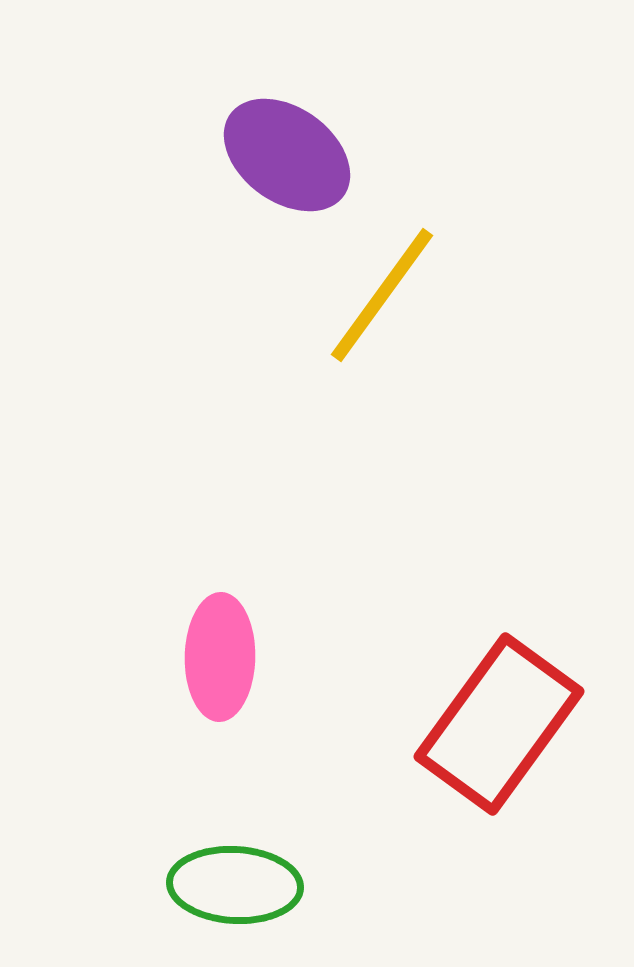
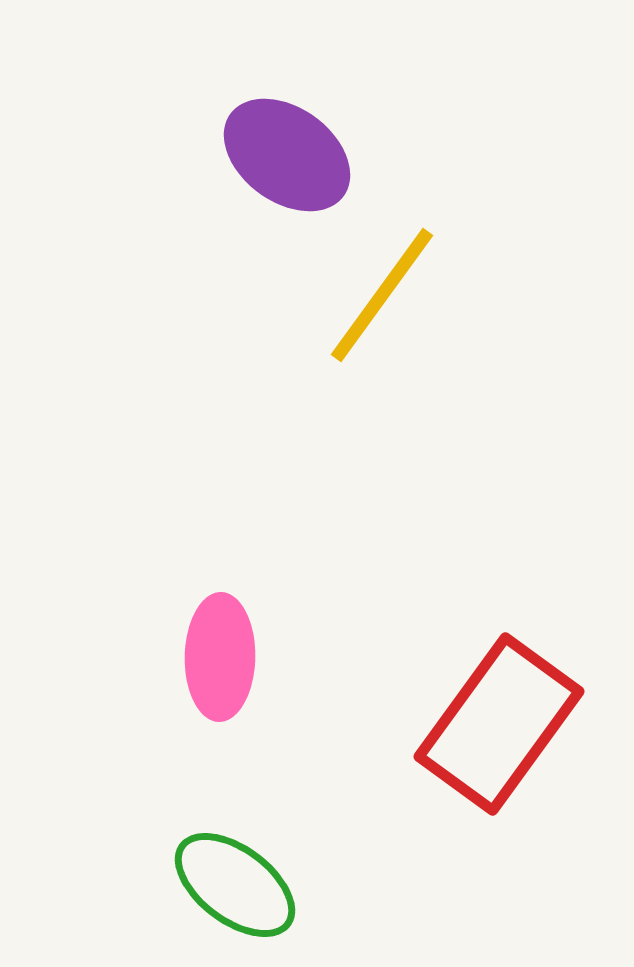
green ellipse: rotated 34 degrees clockwise
